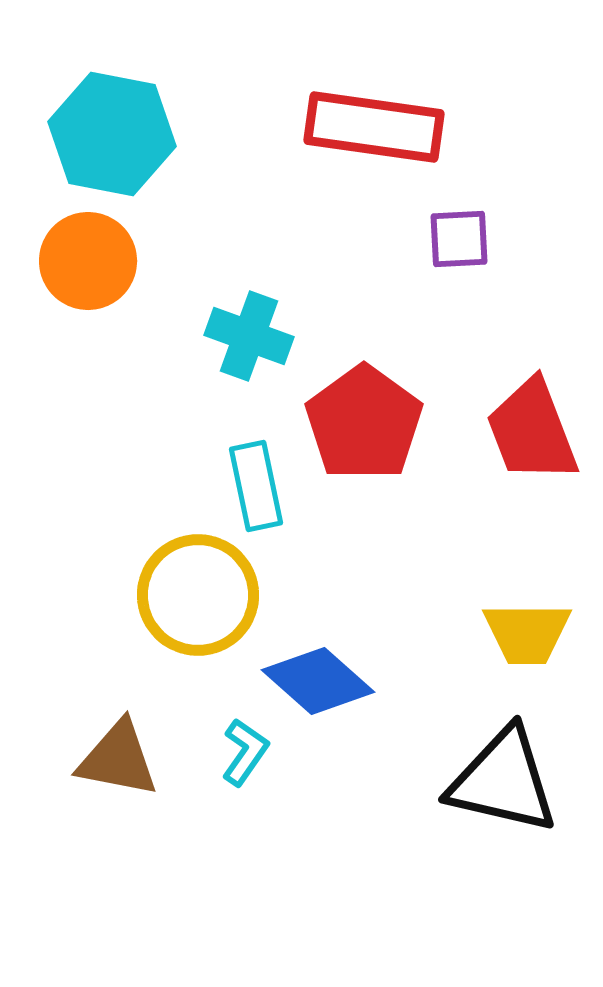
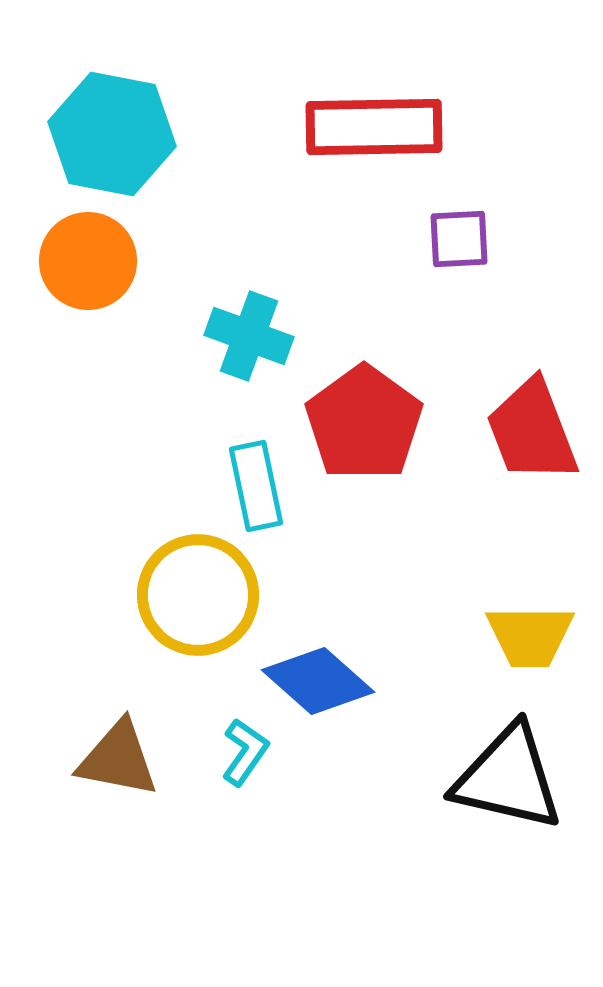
red rectangle: rotated 9 degrees counterclockwise
yellow trapezoid: moved 3 px right, 3 px down
black triangle: moved 5 px right, 3 px up
